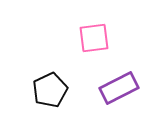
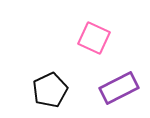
pink square: rotated 32 degrees clockwise
